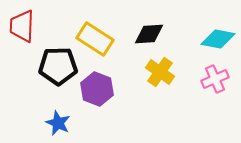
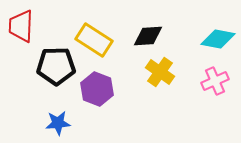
red trapezoid: moved 1 px left
black diamond: moved 1 px left, 2 px down
yellow rectangle: moved 1 px left, 1 px down
black pentagon: moved 2 px left
pink cross: moved 2 px down
blue star: rotated 30 degrees counterclockwise
